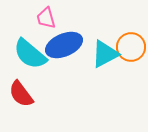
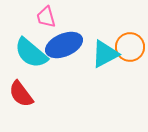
pink trapezoid: moved 1 px up
orange circle: moved 1 px left
cyan semicircle: moved 1 px right, 1 px up
